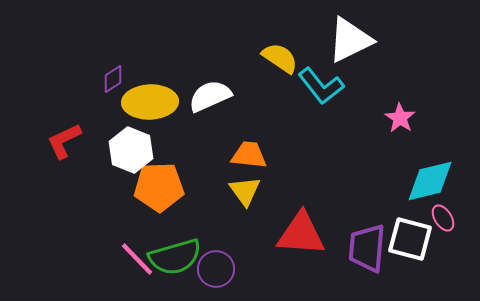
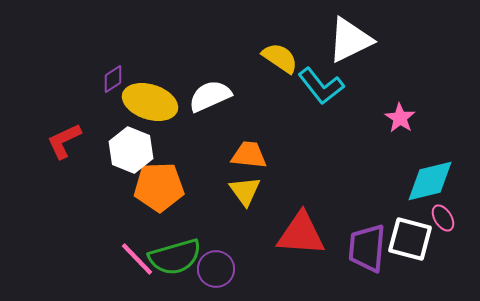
yellow ellipse: rotated 20 degrees clockwise
